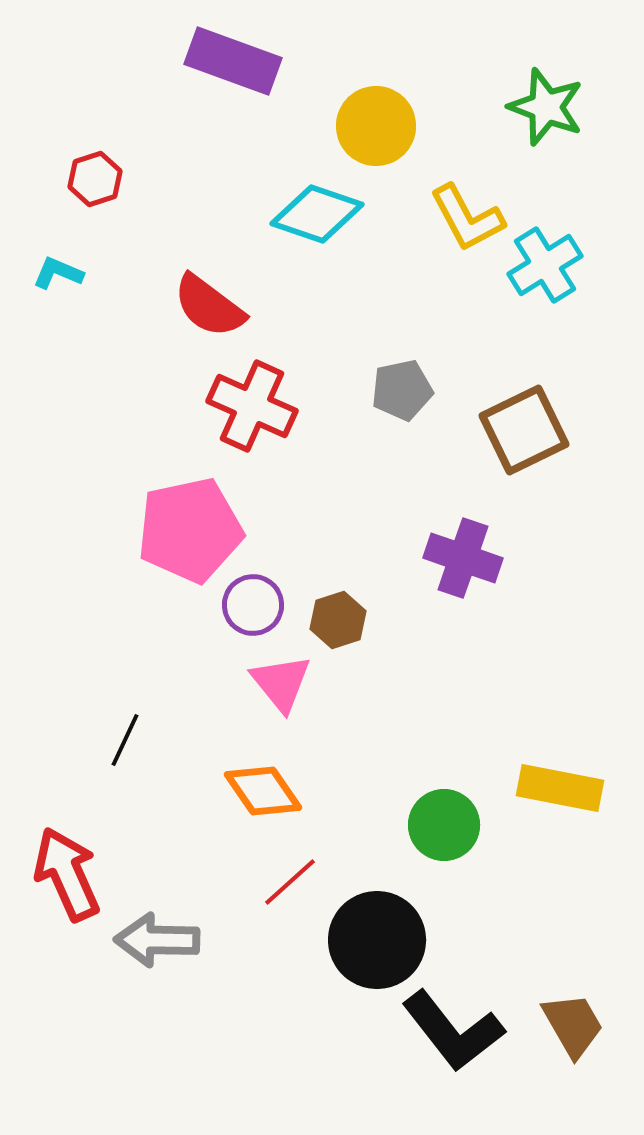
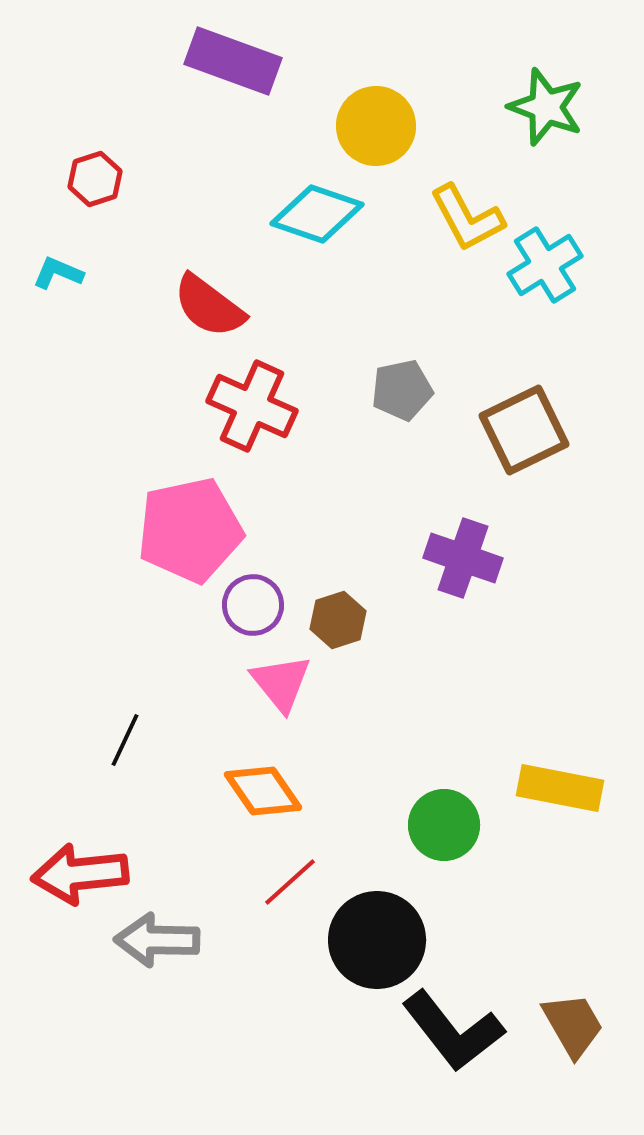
red arrow: moved 13 px right; rotated 72 degrees counterclockwise
